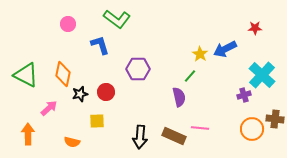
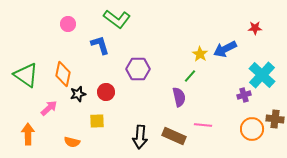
green triangle: rotated 8 degrees clockwise
black star: moved 2 px left
pink line: moved 3 px right, 3 px up
